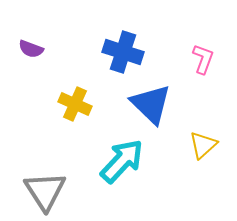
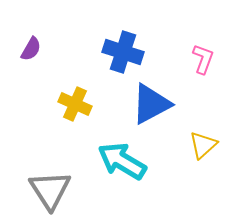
purple semicircle: rotated 80 degrees counterclockwise
blue triangle: rotated 48 degrees clockwise
cyan arrow: rotated 102 degrees counterclockwise
gray triangle: moved 5 px right, 1 px up
